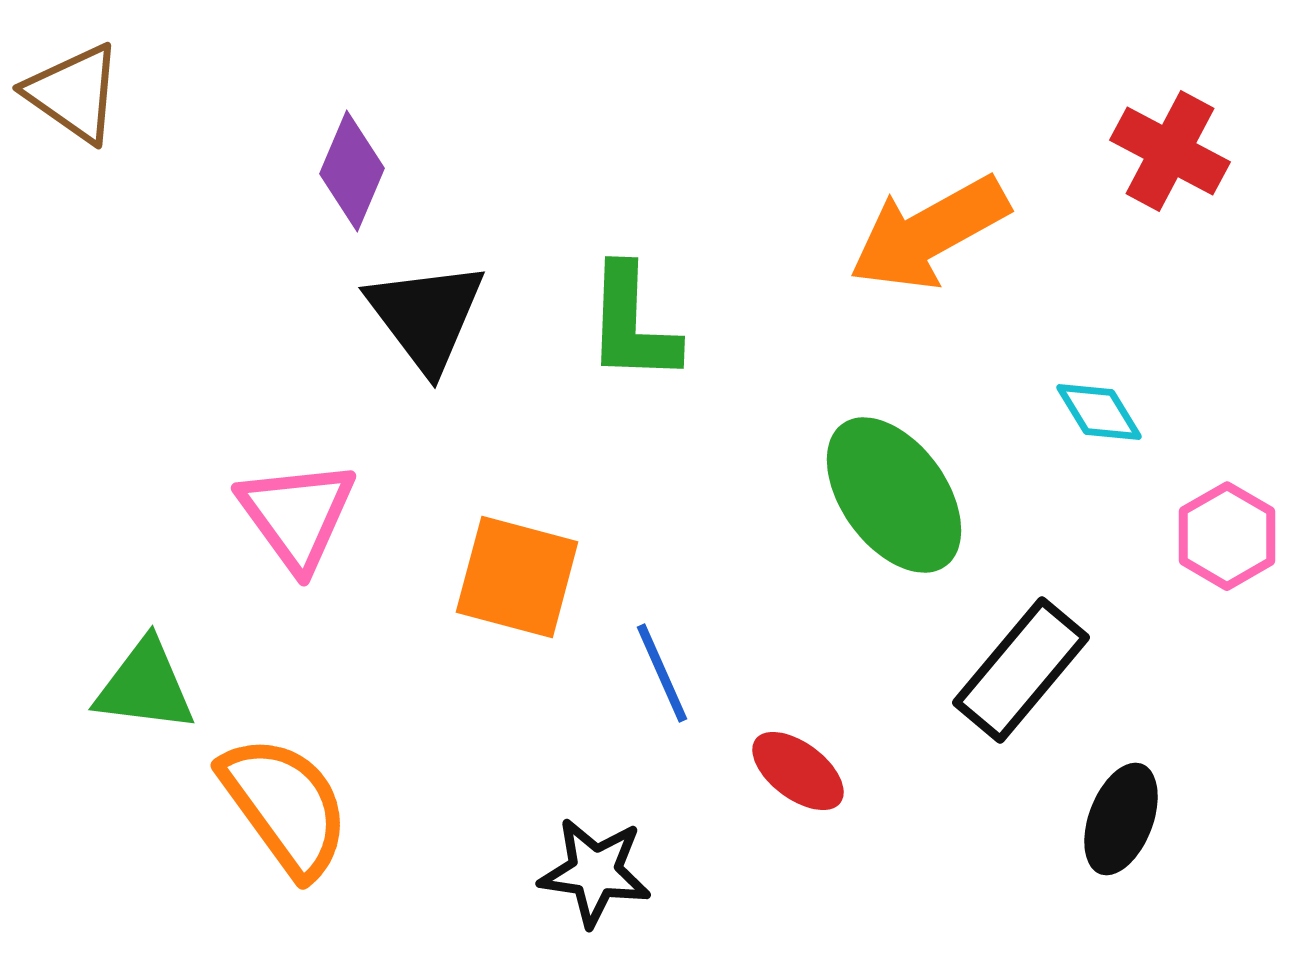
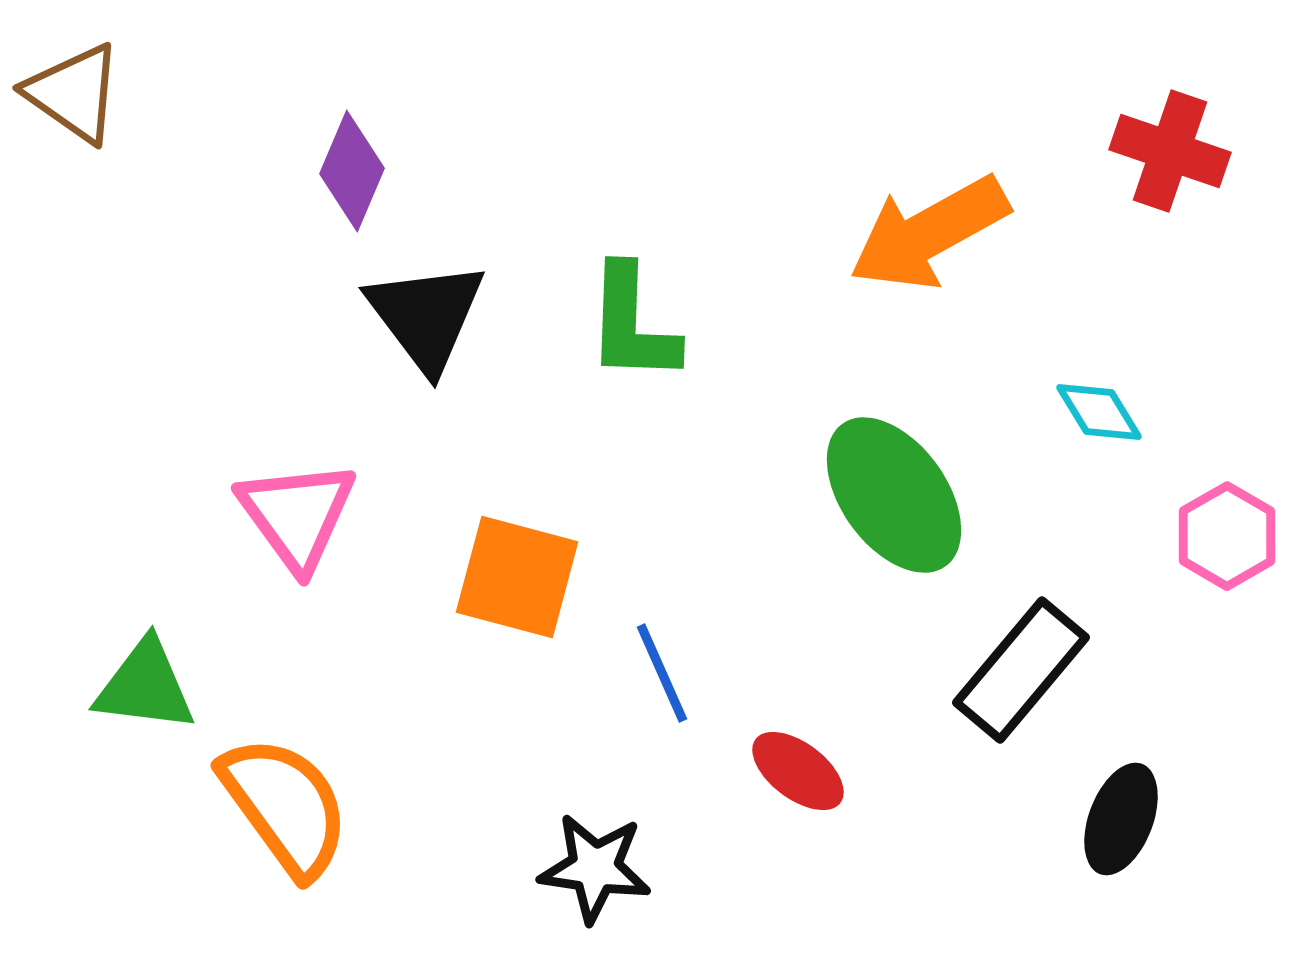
red cross: rotated 9 degrees counterclockwise
black star: moved 4 px up
